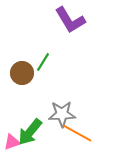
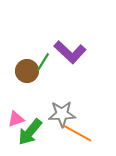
purple L-shape: moved 32 px down; rotated 16 degrees counterclockwise
brown circle: moved 5 px right, 2 px up
pink triangle: moved 4 px right, 23 px up
